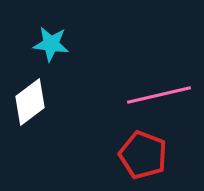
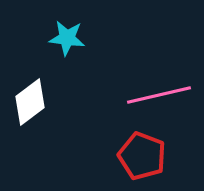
cyan star: moved 16 px right, 6 px up
red pentagon: moved 1 px left, 1 px down
